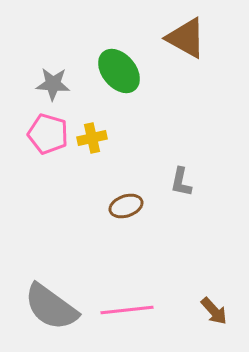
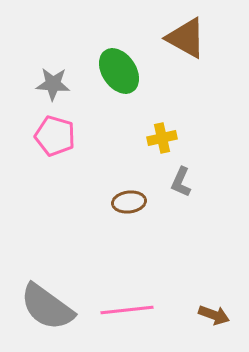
green ellipse: rotated 6 degrees clockwise
pink pentagon: moved 7 px right, 2 px down
yellow cross: moved 70 px right
gray L-shape: rotated 12 degrees clockwise
brown ellipse: moved 3 px right, 4 px up; rotated 12 degrees clockwise
gray semicircle: moved 4 px left
brown arrow: moved 4 px down; rotated 28 degrees counterclockwise
